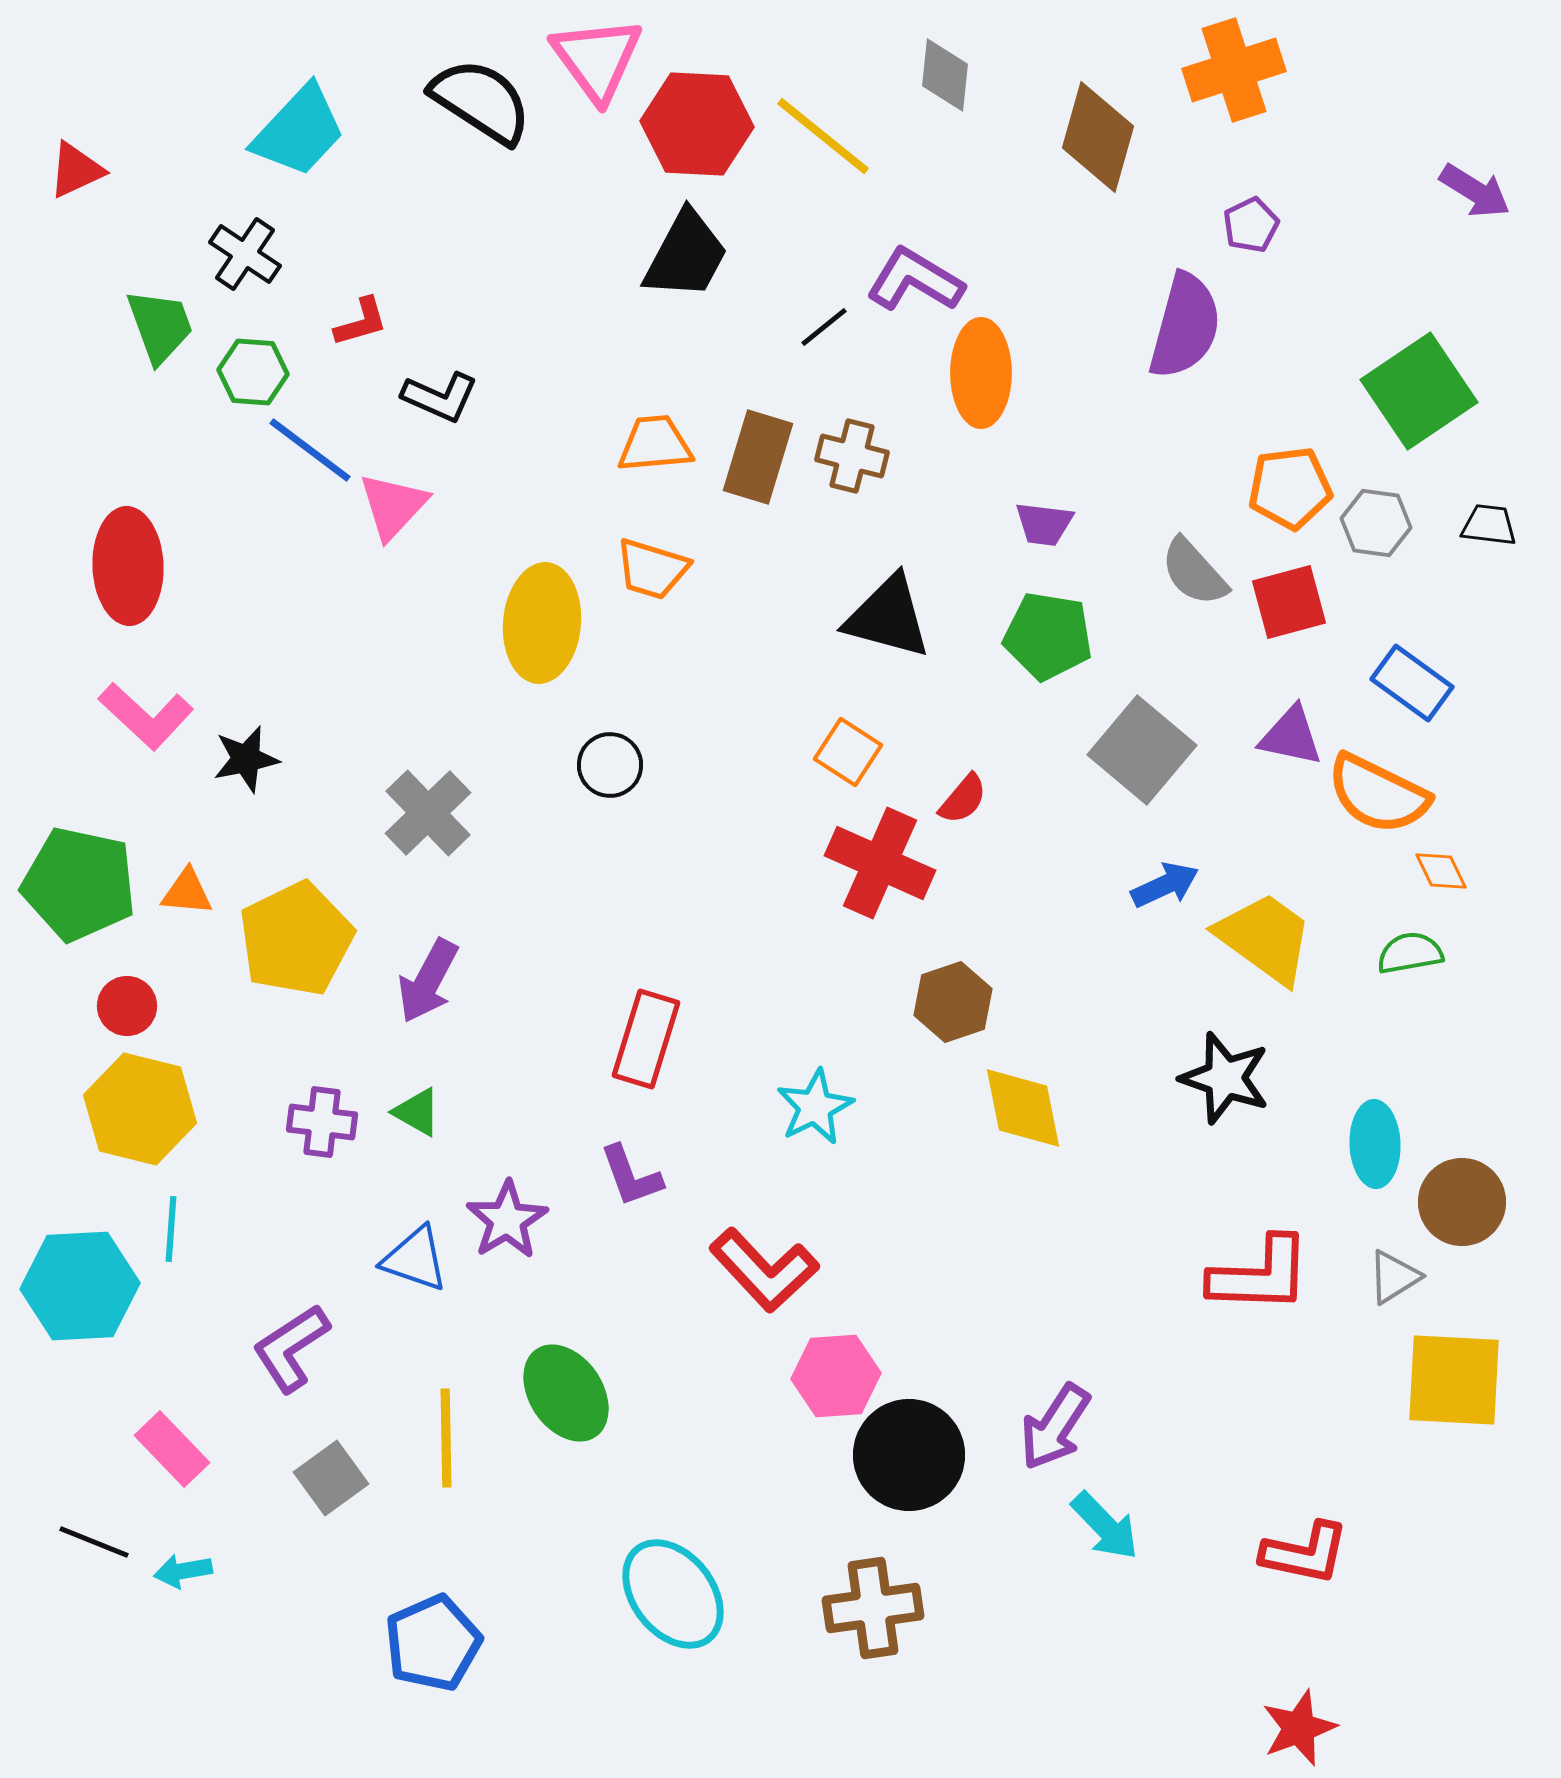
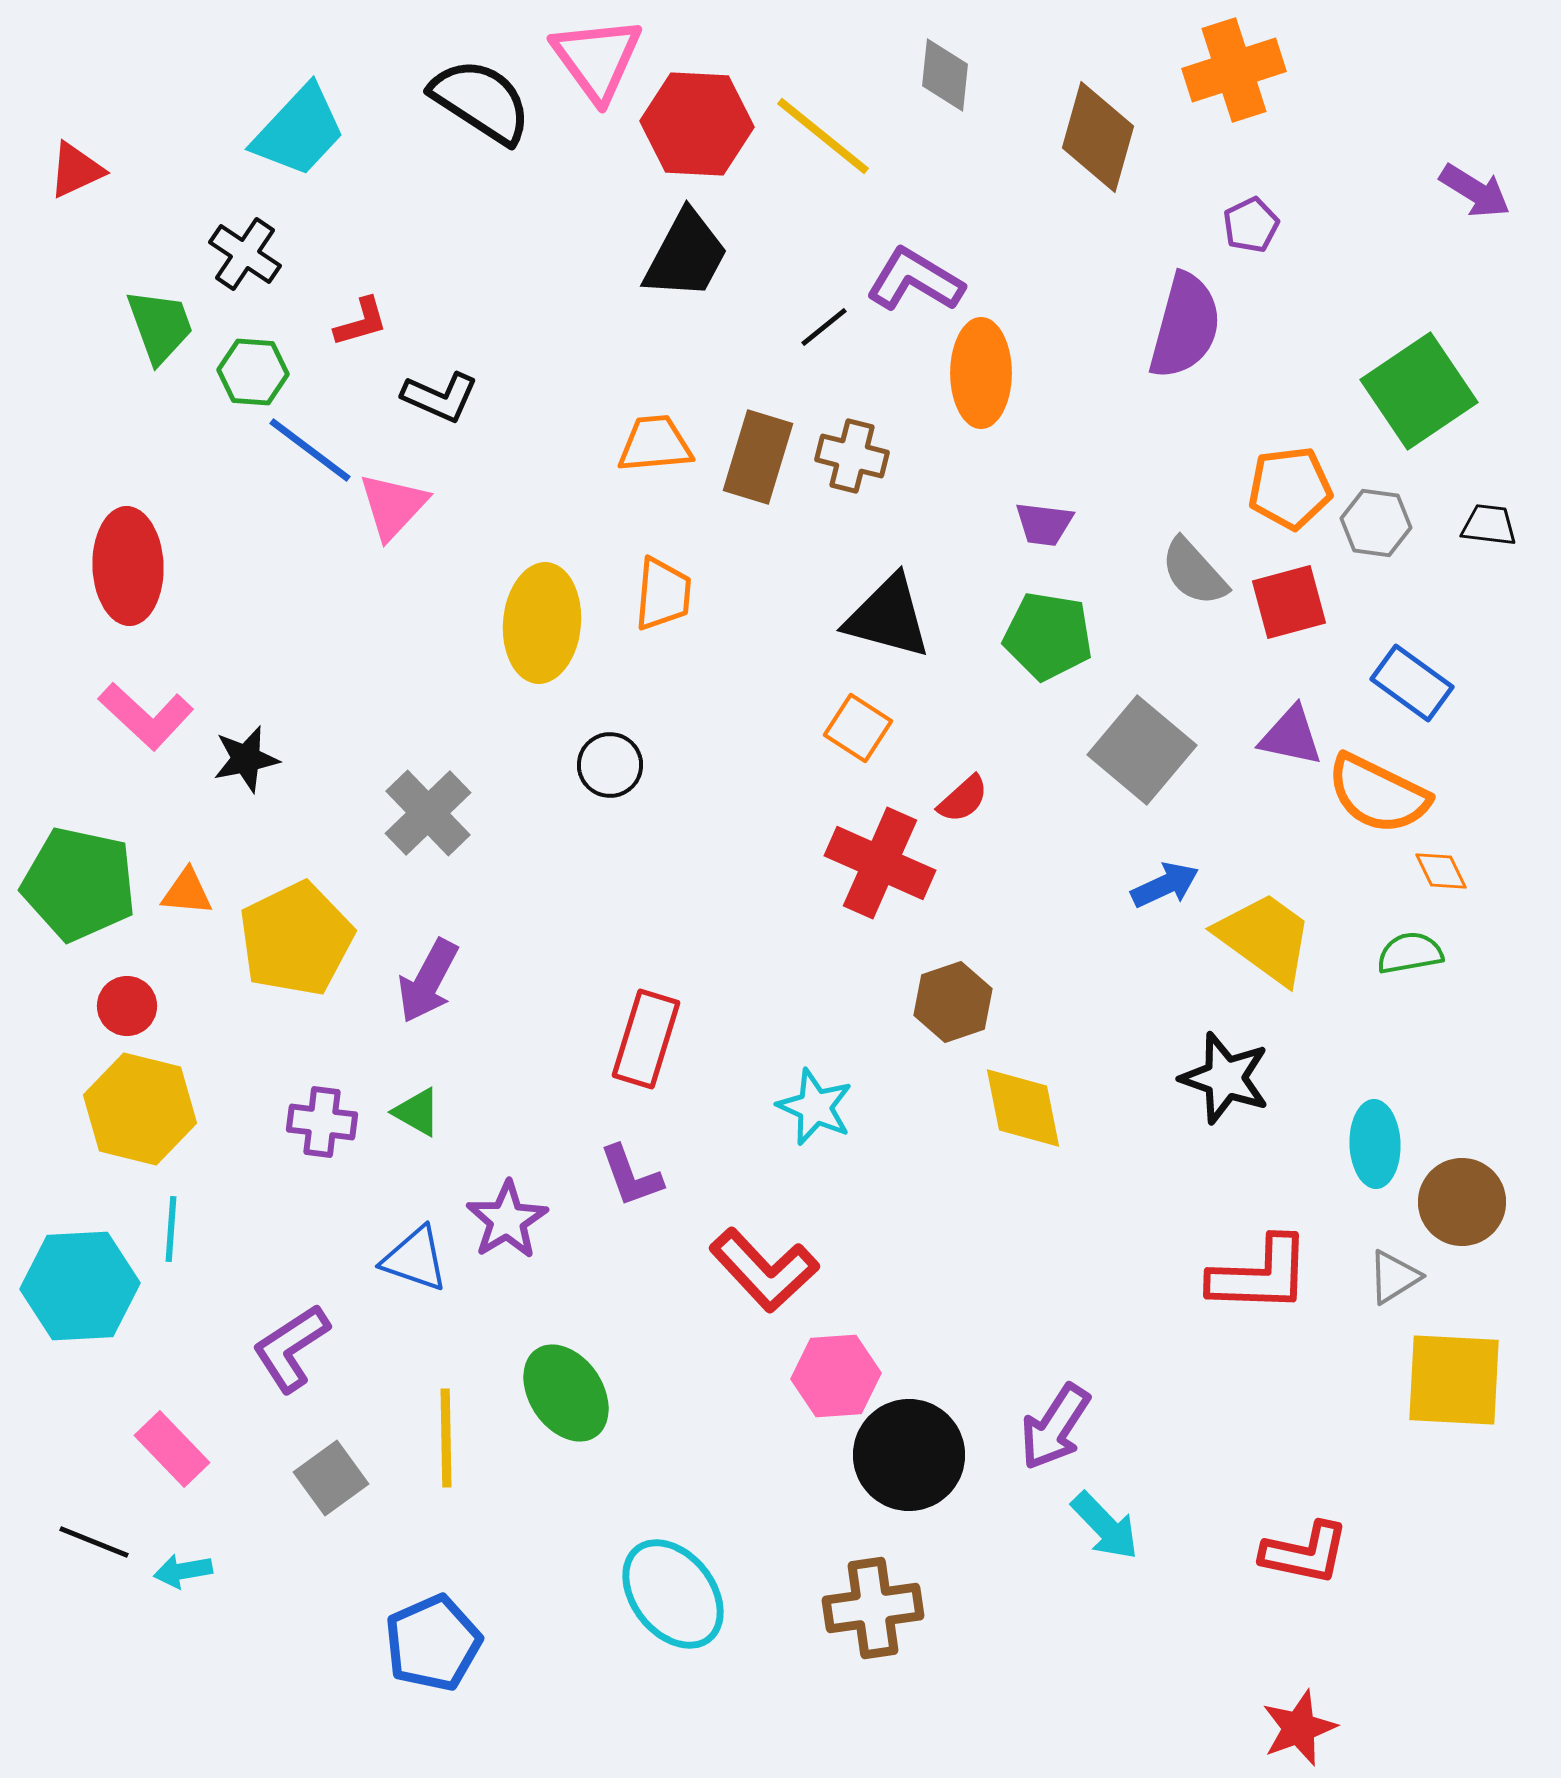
orange trapezoid at (652, 569): moved 11 px right, 25 px down; rotated 102 degrees counterclockwise
orange square at (848, 752): moved 10 px right, 24 px up
red semicircle at (963, 799): rotated 8 degrees clockwise
cyan star at (815, 1107): rotated 22 degrees counterclockwise
